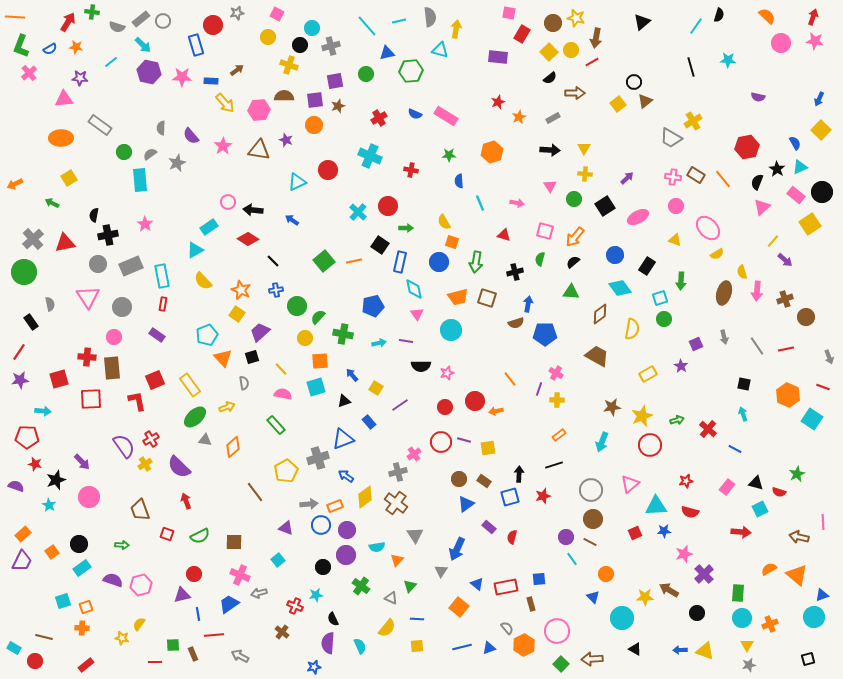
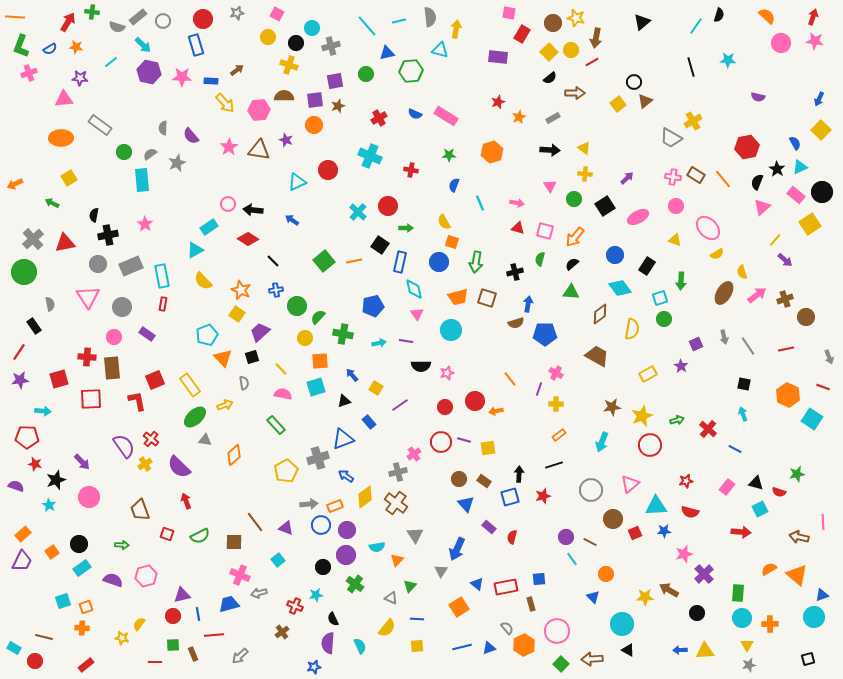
gray rectangle at (141, 19): moved 3 px left, 2 px up
red circle at (213, 25): moved 10 px left, 6 px up
black circle at (300, 45): moved 4 px left, 2 px up
pink cross at (29, 73): rotated 21 degrees clockwise
gray semicircle at (161, 128): moved 2 px right
pink star at (223, 146): moved 6 px right, 1 px down
yellow triangle at (584, 148): rotated 24 degrees counterclockwise
cyan rectangle at (140, 180): moved 2 px right
blue semicircle at (459, 181): moved 5 px left, 4 px down; rotated 24 degrees clockwise
pink circle at (228, 202): moved 2 px down
red triangle at (504, 235): moved 14 px right, 7 px up
yellow line at (773, 241): moved 2 px right, 1 px up
black semicircle at (573, 262): moved 1 px left, 2 px down
pink arrow at (757, 291): moved 4 px down; rotated 132 degrees counterclockwise
brown ellipse at (724, 293): rotated 15 degrees clockwise
black rectangle at (31, 322): moved 3 px right, 4 px down
purple rectangle at (157, 335): moved 10 px left, 1 px up
gray line at (757, 346): moved 9 px left
yellow cross at (557, 400): moved 1 px left, 4 px down
yellow arrow at (227, 407): moved 2 px left, 2 px up
red cross at (151, 439): rotated 21 degrees counterclockwise
orange diamond at (233, 447): moved 1 px right, 8 px down
green star at (797, 474): rotated 14 degrees clockwise
brown line at (255, 492): moved 30 px down
blue triangle at (466, 504): rotated 36 degrees counterclockwise
brown circle at (593, 519): moved 20 px right
red circle at (194, 574): moved 21 px left, 42 px down
pink hexagon at (141, 585): moved 5 px right, 9 px up
green cross at (361, 586): moved 6 px left, 2 px up
blue trapezoid at (229, 604): rotated 20 degrees clockwise
orange square at (459, 607): rotated 18 degrees clockwise
cyan circle at (622, 618): moved 6 px down
orange cross at (770, 624): rotated 21 degrees clockwise
brown cross at (282, 632): rotated 16 degrees clockwise
black triangle at (635, 649): moved 7 px left, 1 px down
yellow triangle at (705, 651): rotated 24 degrees counterclockwise
gray arrow at (240, 656): rotated 72 degrees counterclockwise
